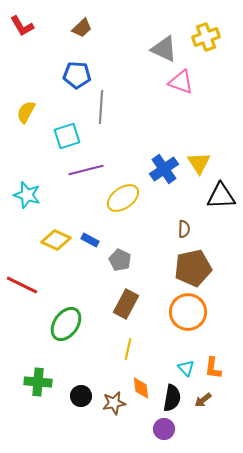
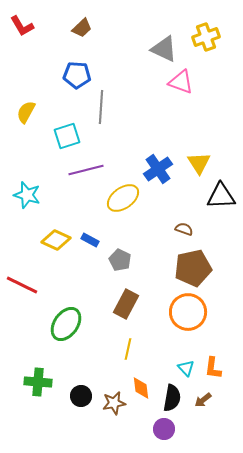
blue cross: moved 6 px left
brown semicircle: rotated 72 degrees counterclockwise
